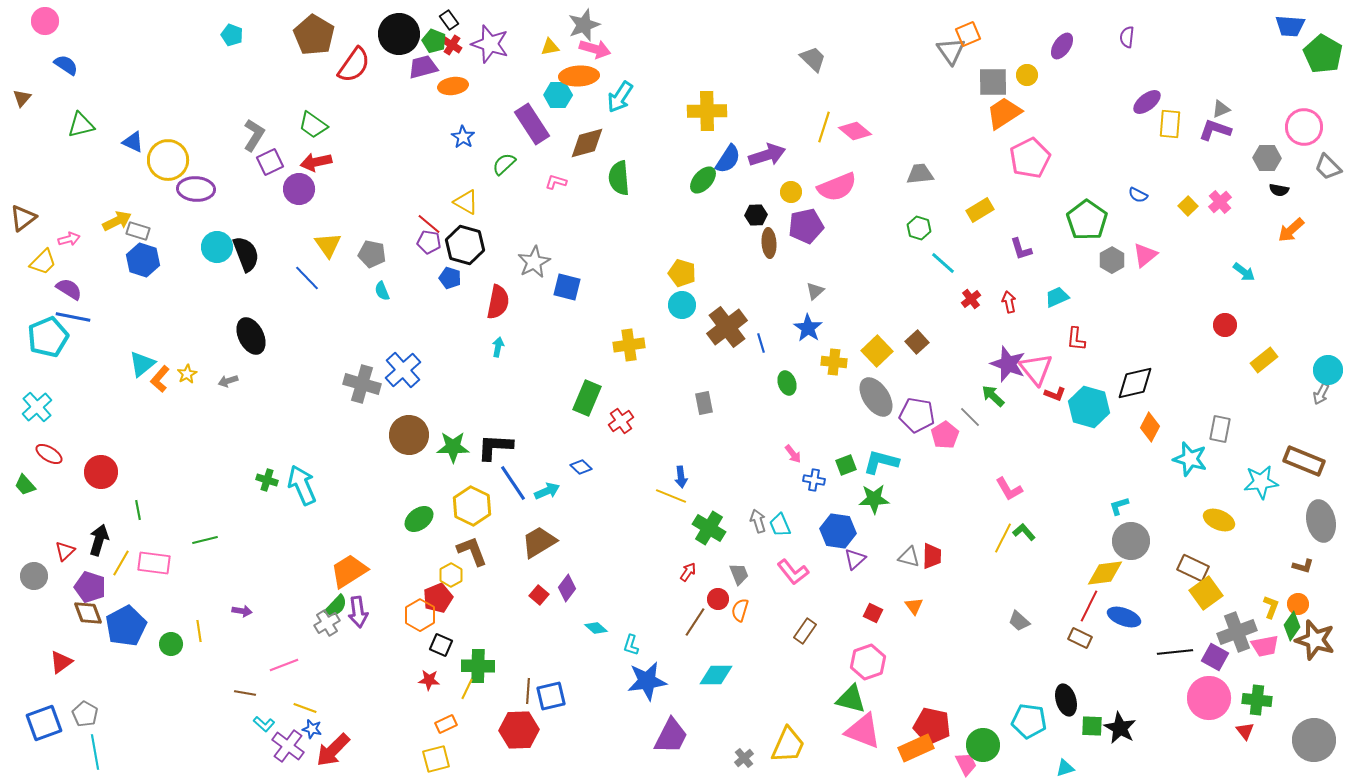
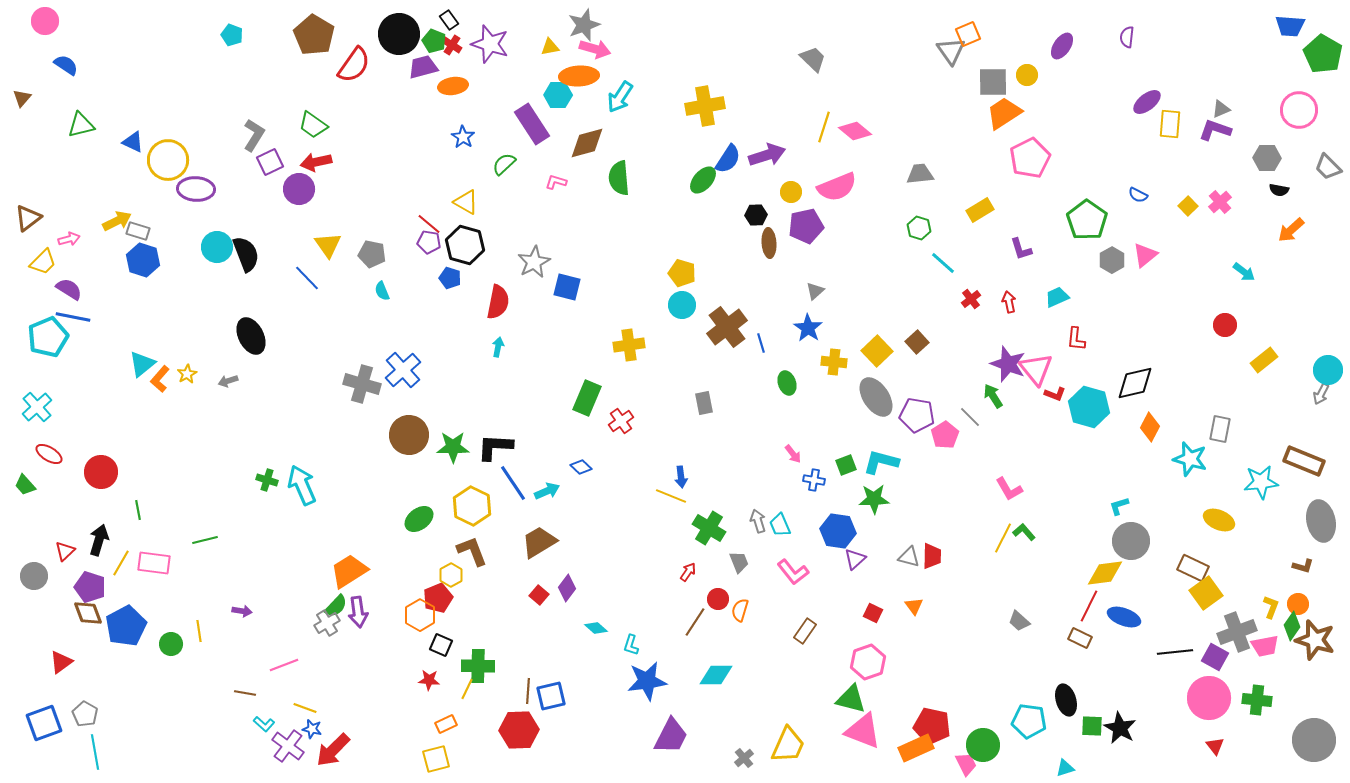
yellow cross at (707, 111): moved 2 px left, 5 px up; rotated 9 degrees counterclockwise
pink circle at (1304, 127): moved 5 px left, 17 px up
brown triangle at (23, 218): moved 5 px right
green arrow at (993, 396): rotated 15 degrees clockwise
gray trapezoid at (739, 574): moved 12 px up
red triangle at (1245, 731): moved 30 px left, 15 px down
